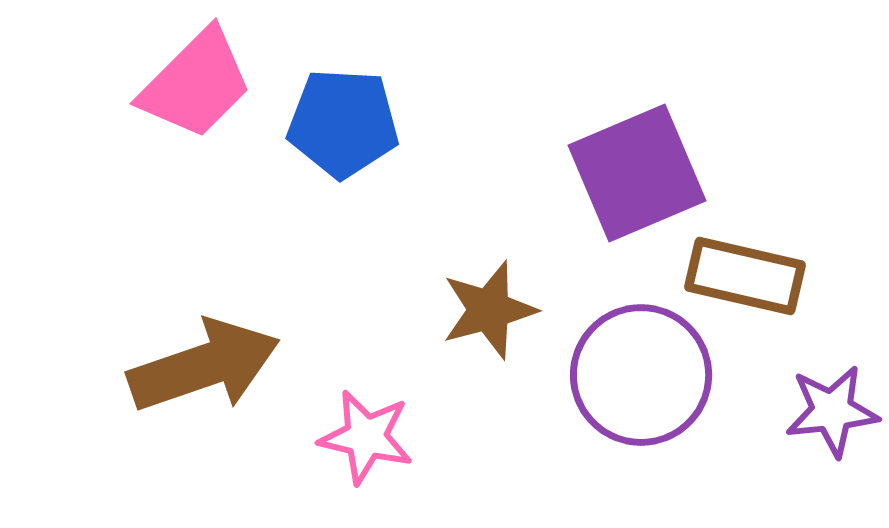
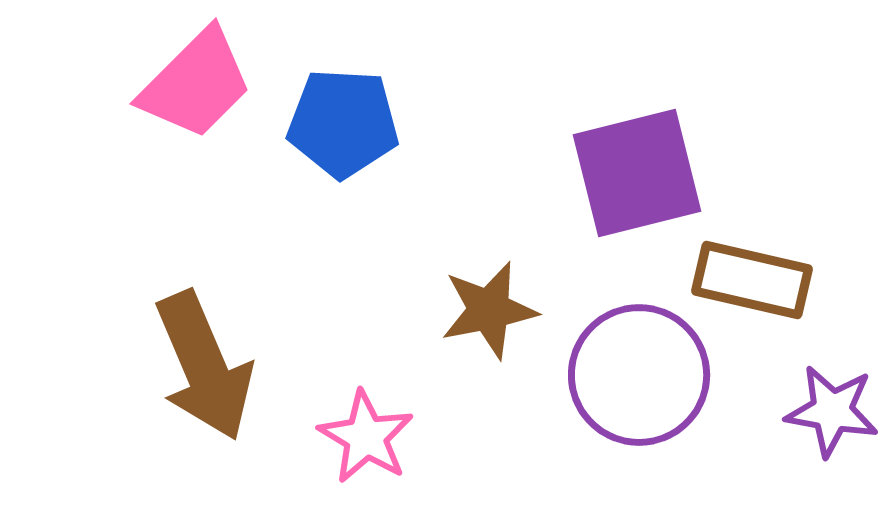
purple square: rotated 9 degrees clockwise
brown rectangle: moved 7 px right, 4 px down
brown star: rotated 4 degrees clockwise
brown arrow: rotated 86 degrees clockwise
purple circle: moved 2 px left
purple star: rotated 16 degrees clockwise
pink star: rotated 18 degrees clockwise
